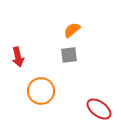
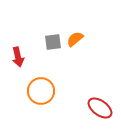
orange semicircle: moved 3 px right, 9 px down
gray square: moved 16 px left, 13 px up
red ellipse: moved 1 px right, 1 px up
